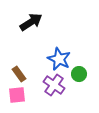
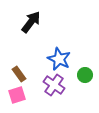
black arrow: rotated 20 degrees counterclockwise
green circle: moved 6 px right, 1 px down
pink square: rotated 12 degrees counterclockwise
